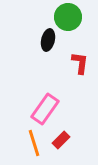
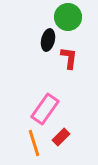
red L-shape: moved 11 px left, 5 px up
red rectangle: moved 3 px up
